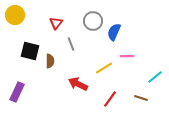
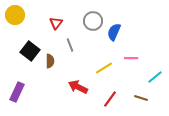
gray line: moved 1 px left, 1 px down
black square: rotated 24 degrees clockwise
pink line: moved 4 px right, 2 px down
red arrow: moved 3 px down
